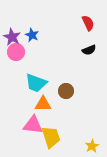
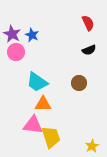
purple star: moved 3 px up
cyan trapezoid: moved 1 px right, 1 px up; rotated 15 degrees clockwise
brown circle: moved 13 px right, 8 px up
